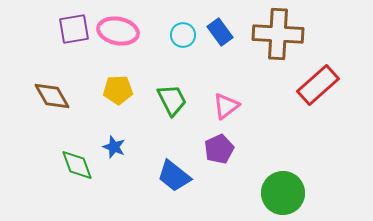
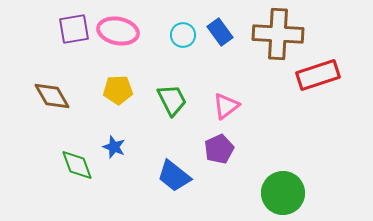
red rectangle: moved 10 px up; rotated 24 degrees clockwise
